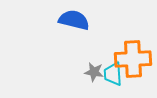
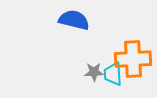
gray star: rotated 12 degrees counterclockwise
